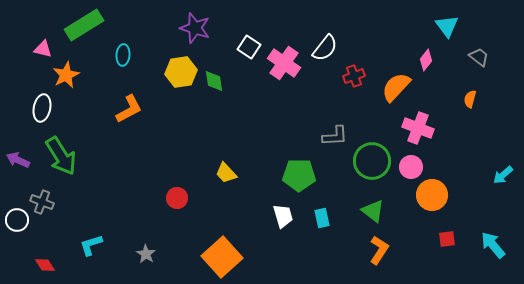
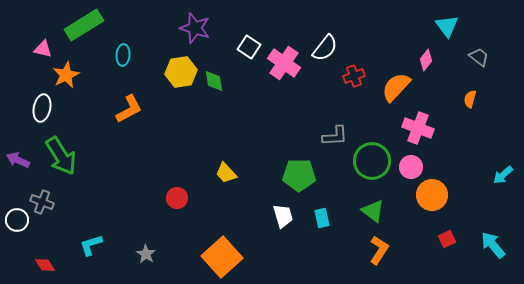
red square at (447, 239): rotated 18 degrees counterclockwise
